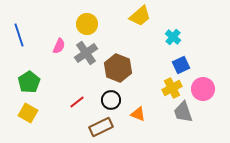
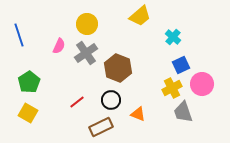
pink circle: moved 1 px left, 5 px up
